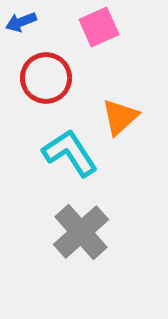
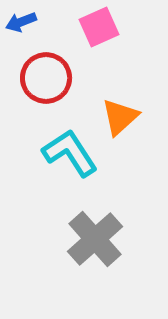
gray cross: moved 14 px right, 7 px down
